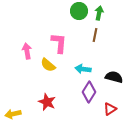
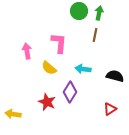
yellow semicircle: moved 1 px right, 3 px down
black semicircle: moved 1 px right, 1 px up
purple diamond: moved 19 px left
yellow arrow: rotated 21 degrees clockwise
